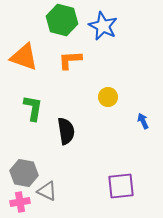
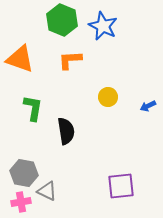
green hexagon: rotated 8 degrees clockwise
orange triangle: moved 4 px left, 2 px down
blue arrow: moved 5 px right, 15 px up; rotated 91 degrees counterclockwise
pink cross: moved 1 px right
